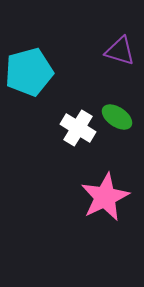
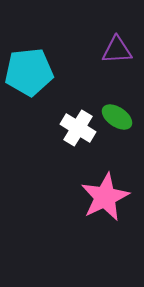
purple triangle: moved 3 px left, 1 px up; rotated 20 degrees counterclockwise
cyan pentagon: rotated 9 degrees clockwise
